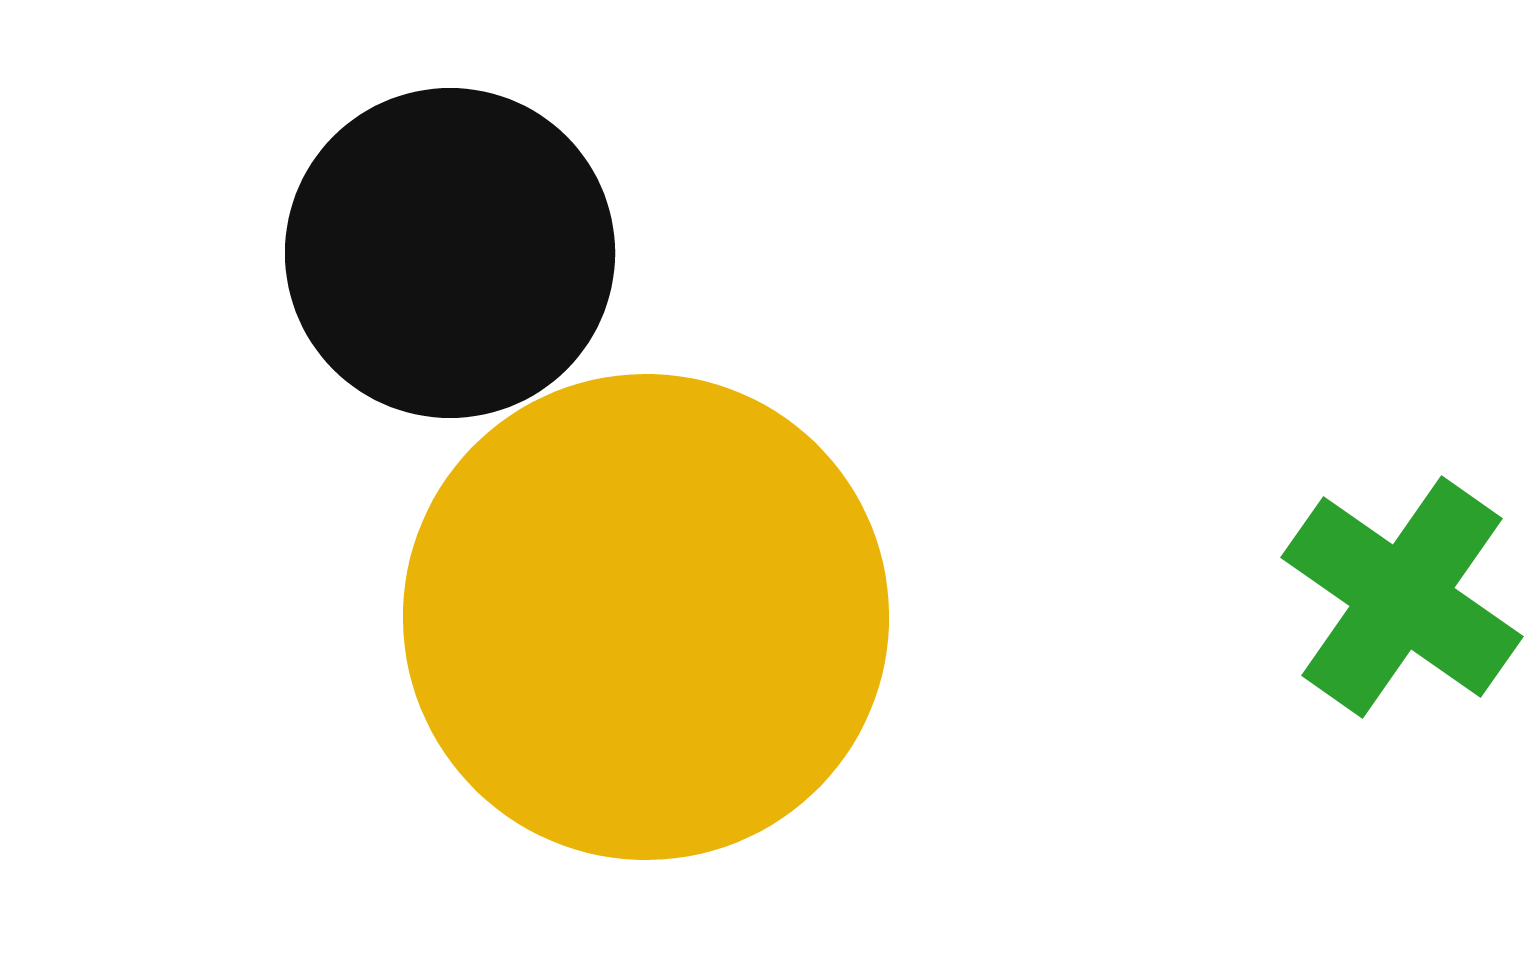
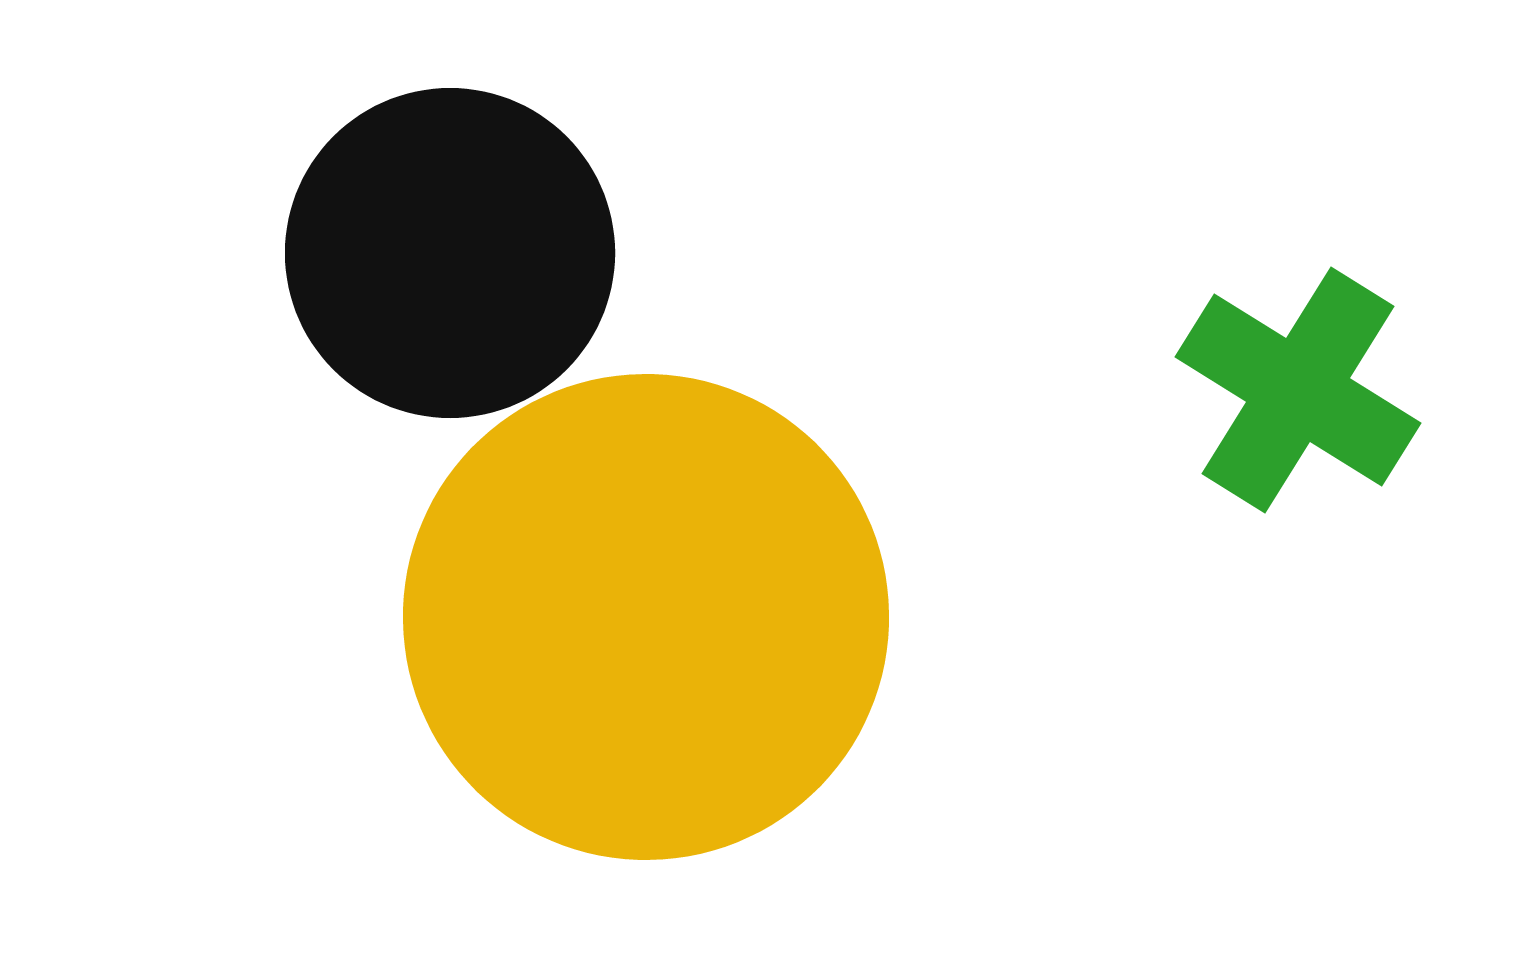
green cross: moved 104 px left, 207 px up; rotated 3 degrees counterclockwise
